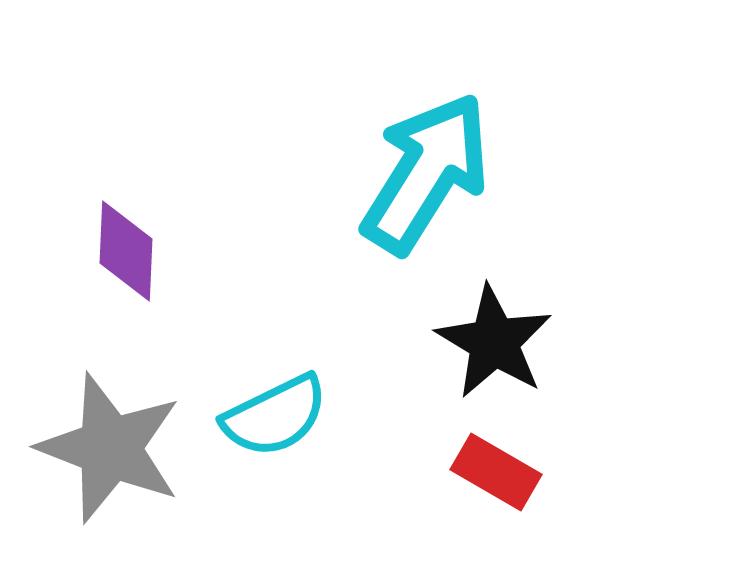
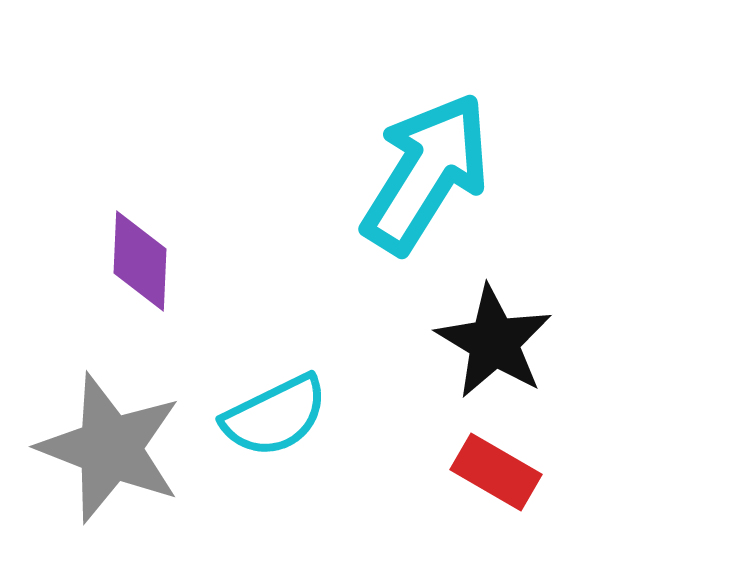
purple diamond: moved 14 px right, 10 px down
